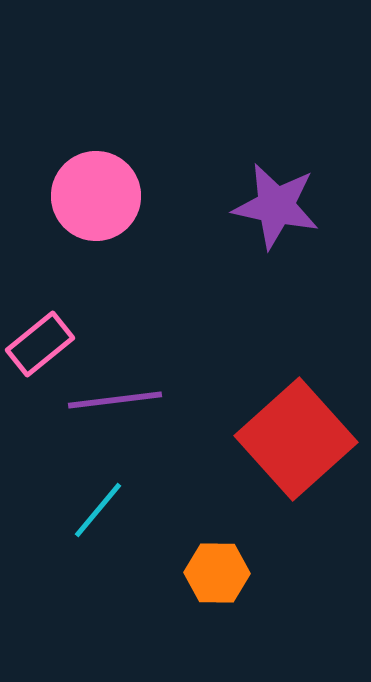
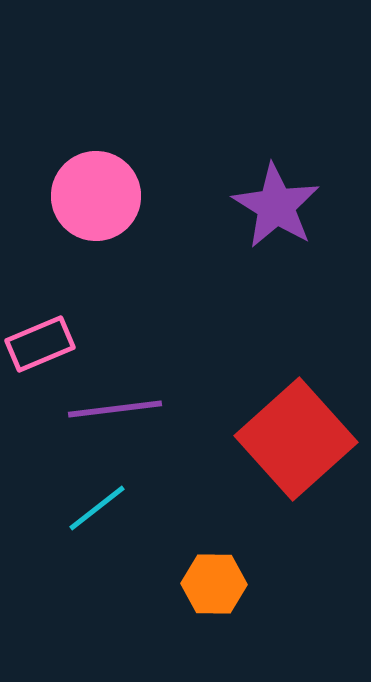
purple star: rotated 20 degrees clockwise
pink rectangle: rotated 16 degrees clockwise
purple line: moved 9 px down
cyan line: moved 1 px left, 2 px up; rotated 12 degrees clockwise
orange hexagon: moved 3 px left, 11 px down
